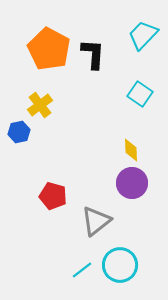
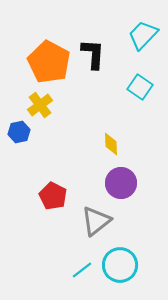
orange pentagon: moved 13 px down
cyan square: moved 7 px up
yellow diamond: moved 20 px left, 6 px up
purple circle: moved 11 px left
red pentagon: rotated 12 degrees clockwise
